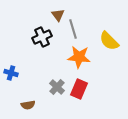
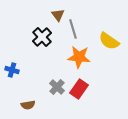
black cross: rotated 18 degrees counterclockwise
yellow semicircle: rotated 10 degrees counterclockwise
blue cross: moved 1 px right, 3 px up
red rectangle: rotated 12 degrees clockwise
